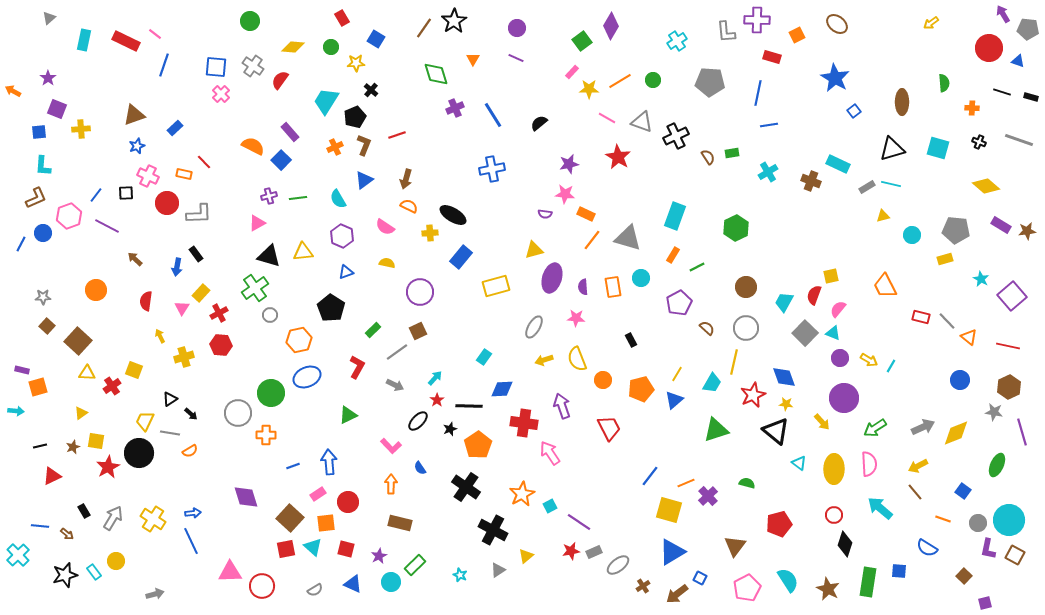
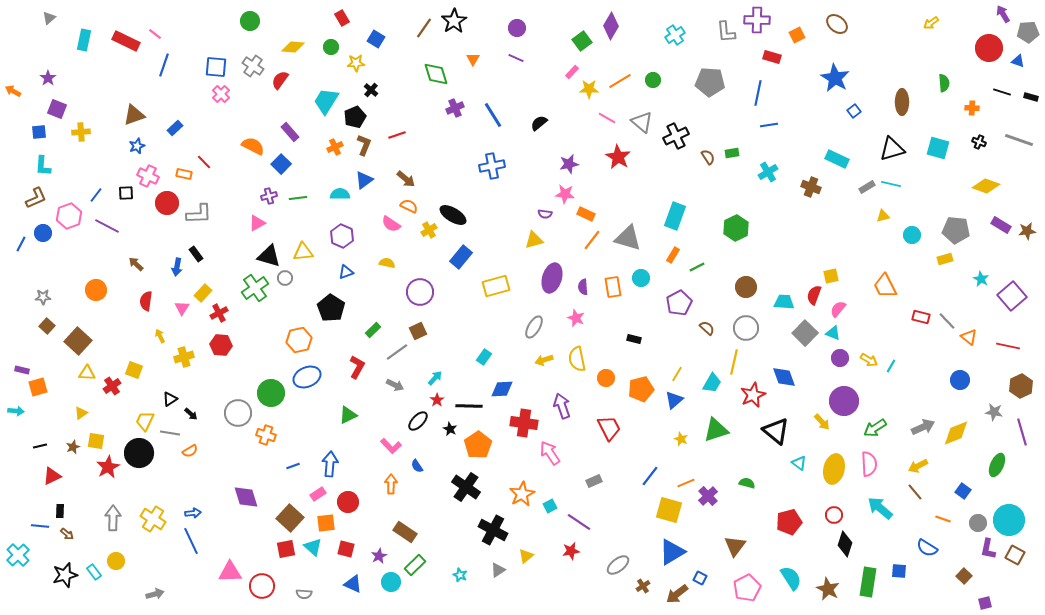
gray pentagon at (1028, 29): moved 3 px down; rotated 10 degrees counterclockwise
cyan cross at (677, 41): moved 2 px left, 6 px up
gray triangle at (642, 122): rotated 20 degrees clockwise
yellow cross at (81, 129): moved 3 px down
blue square at (281, 160): moved 4 px down
cyan rectangle at (838, 164): moved 1 px left, 5 px up
blue cross at (492, 169): moved 3 px up
brown arrow at (406, 179): rotated 66 degrees counterclockwise
brown cross at (811, 181): moved 6 px down
yellow diamond at (986, 186): rotated 20 degrees counterclockwise
cyan semicircle at (338, 199): moved 2 px right, 5 px up; rotated 120 degrees clockwise
pink semicircle at (385, 227): moved 6 px right, 3 px up
yellow cross at (430, 233): moved 1 px left, 3 px up; rotated 28 degrees counterclockwise
yellow triangle at (534, 250): moved 10 px up
brown arrow at (135, 259): moved 1 px right, 5 px down
yellow rectangle at (201, 293): moved 2 px right
cyan trapezoid at (784, 302): rotated 65 degrees clockwise
gray circle at (270, 315): moved 15 px right, 37 px up
pink star at (576, 318): rotated 18 degrees clockwise
black rectangle at (631, 340): moved 3 px right, 1 px up; rotated 48 degrees counterclockwise
yellow semicircle at (577, 359): rotated 10 degrees clockwise
orange circle at (603, 380): moved 3 px right, 2 px up
brown hexagon at (1009, 387): moved 12 px right, 1 px up
purple circle at (844, 398): moved 3 px down
yellow star at (786, 404): moved 105 px left, 35 px down; rotated 16 degrees clockwise
black star at (450, 429): rotated 24 degrees counterclockwise
orange cross at (266, 435): rotated 18 degrees clockwise
blue arrow at (329, 462): moved 1 px right, 2 px down; rotated 10 degrees clockwise
blue semicircle at (420, 468): moved 3 px left, 2 px up
yellow ellipse at (834, 469): rotated 12 degrees clockwise
black rectangle at (84, 511): moved 24 px left; rotated 32 degrees clockwise
gray arrow at (113, 518): rotated 30 degrees counterclockwise
brown rectangle at (400, 523): moved 5 px right, 9 px down; rotated 20 degrees clockwise
red pentagon at (779, 524): moved 10 px right, 2 px up
gray rectangle at (594, 552): moved 71 px up
cyan semicircle at (788, 580): moved 3 px right, 2 px up
gray semicircle at (315, 590): moved 11 px left, 4 px down; rotated 35 degrees clockwise
